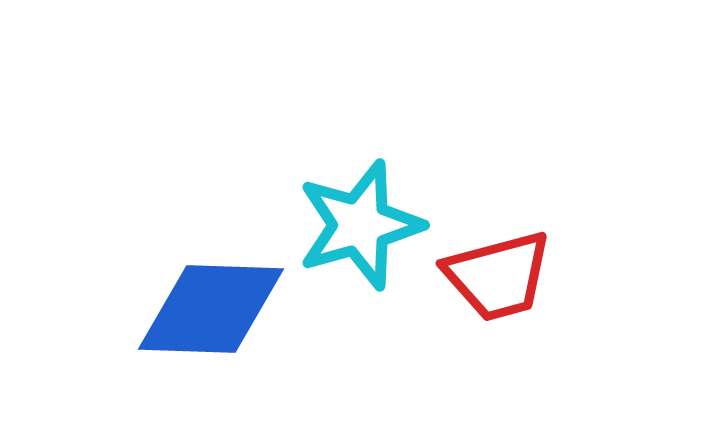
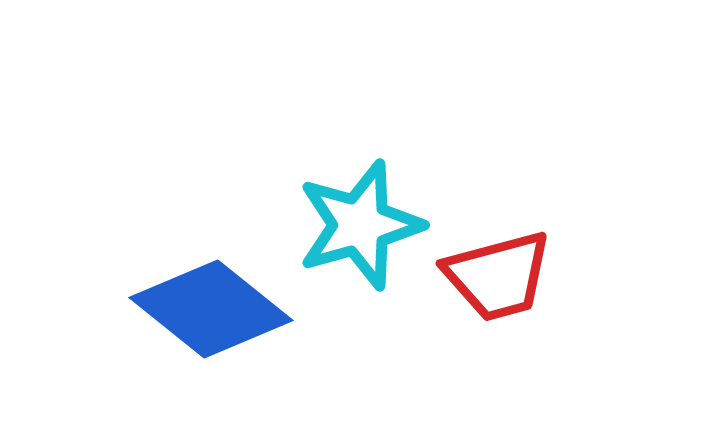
blue diamond: rotated 37 degrees clockwise
